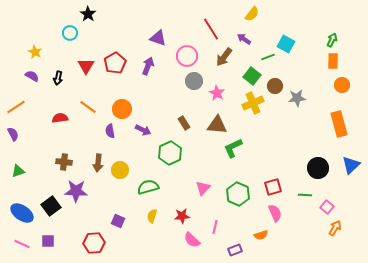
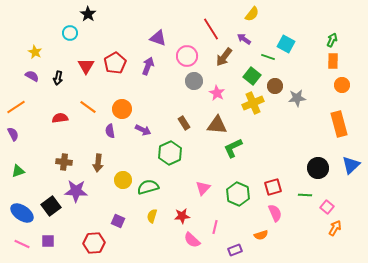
green line at (268, 57): rotated 40 degrees clockwise
yellow circle at (120, 170): moved 3 px right, 10 px down
